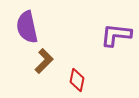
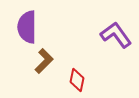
purple semicircle: rotated 12 degrees clockwise
purple L-shape: rotated 48 degrees clockwise
